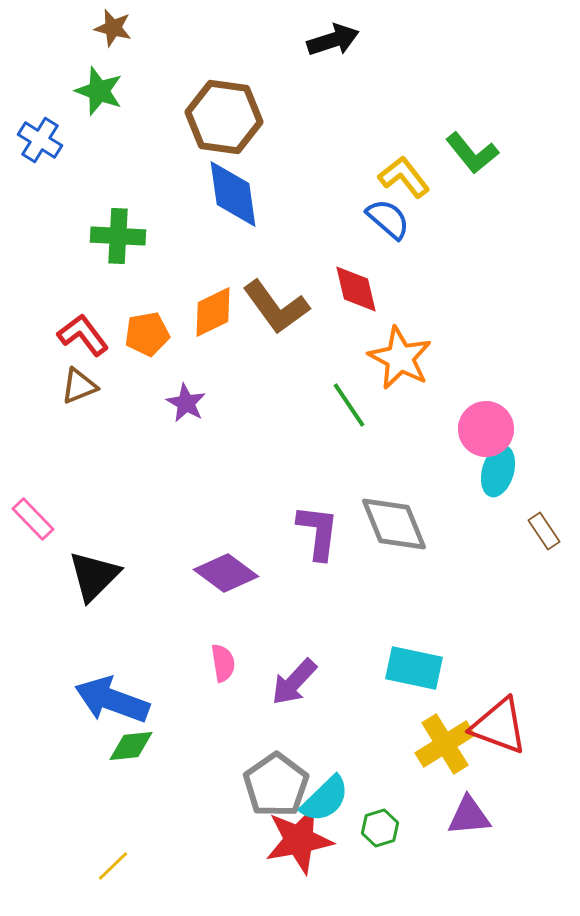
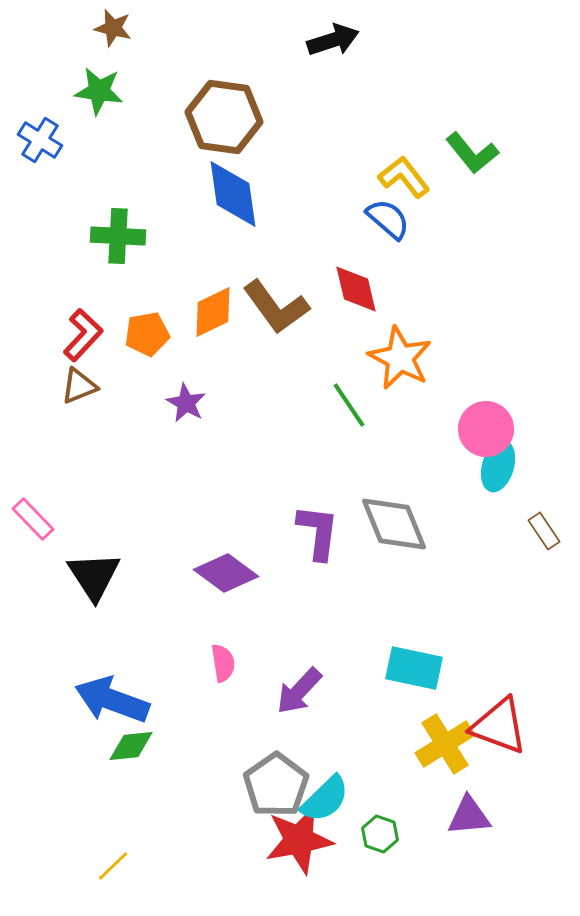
green star: rotated 12 degrees counterclockwise
red L-shape: rotated 80 degrees clockwise
cyan ellipse: moved 5 px up
black triangle: rotated 18 degrees counterclockwise
purple arrow: moved 5 px right, 9 px down
green hexagon: moved 6 px down; rotated 24 degrees counterclockwise
